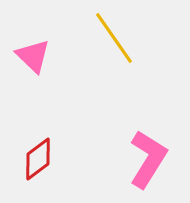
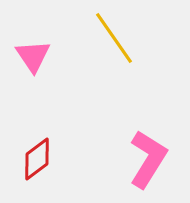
pink triangle: rotated 12 degrees clockwise
red diamond: moved 1 px left
